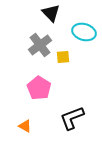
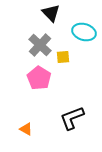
gray cross: rotated 10 degrees counterclockwise
pink pentagon: moved 10 px up
orange triangle: moved 1 px right, 3 px down
